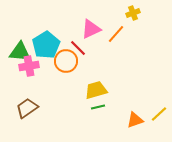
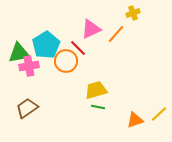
green triangle: moved 1 px left, 1 px down; rotated 15 degrees counterclockwise
green line: rotated 24 degrees clockwise
